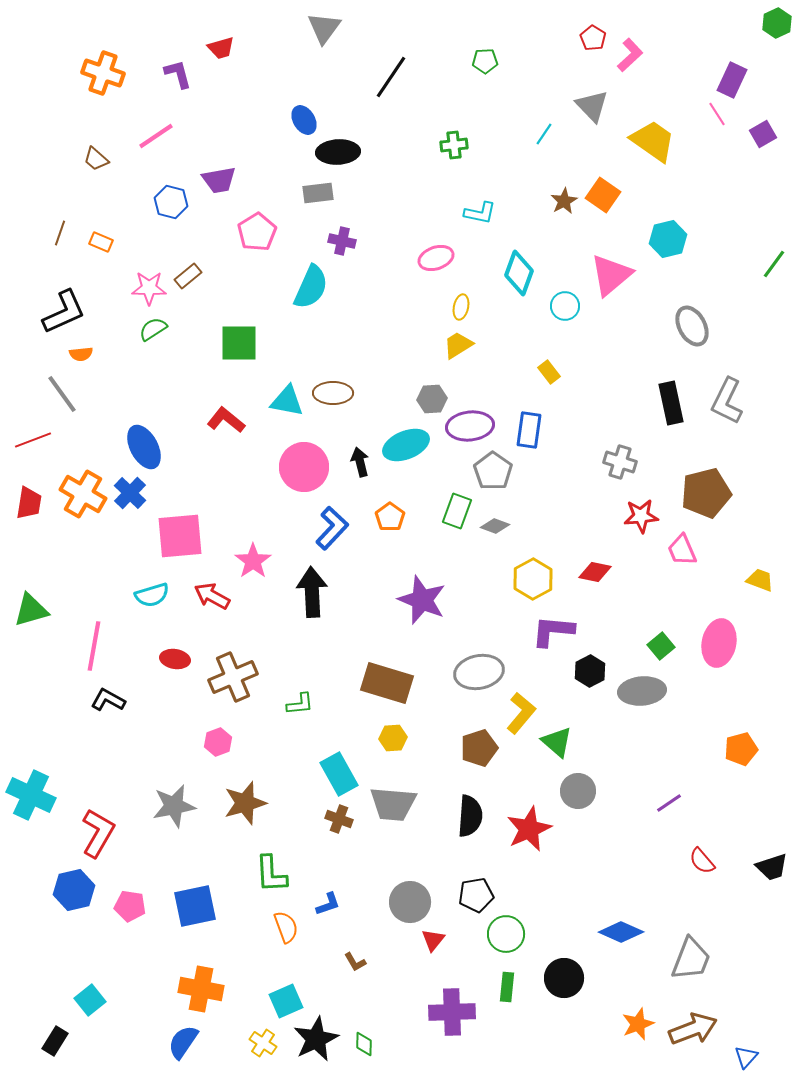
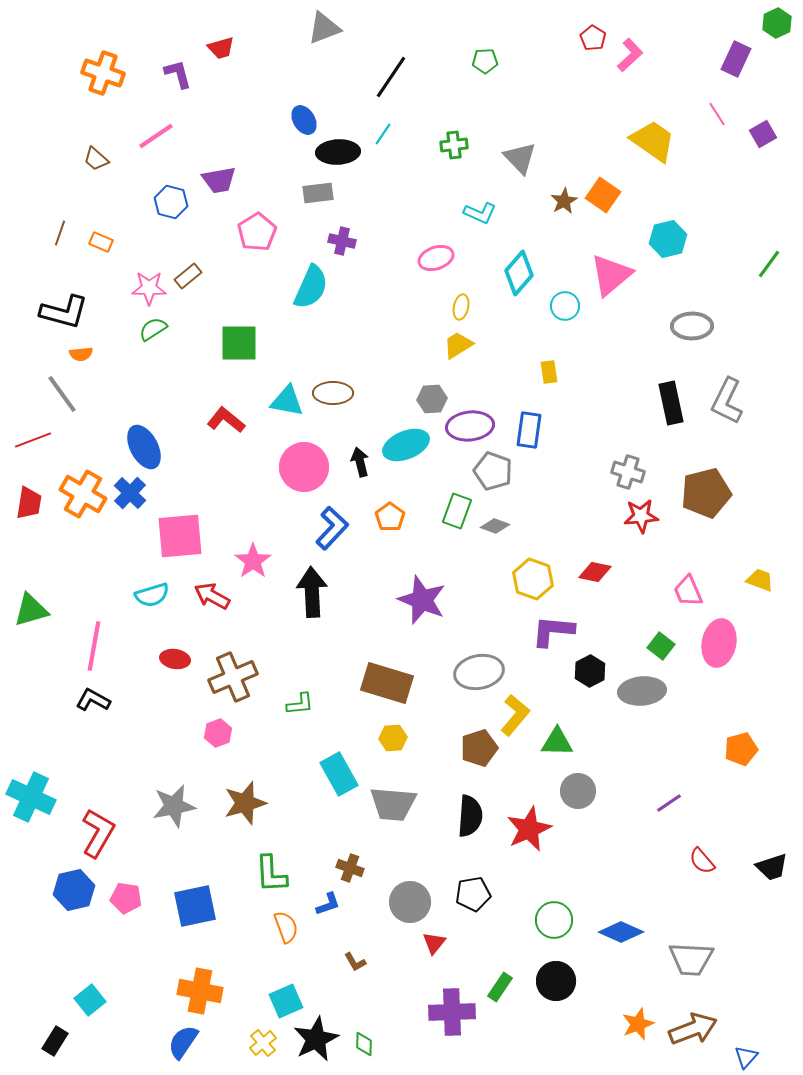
gray triangle at (324, 28): rotated 33 degrees clockwise
purple rectangle at (732, 80): moved 4 px right, 21 px up
gray triangle at (592, 106): moved 72 px left, 52 px down
cyan line at (544, 134): moved 161 px left
cyan L-shape at (480, 213): rotated 12 degrees clockwise
green line at (774, 264): moved 5 px left
cyan diamond at (519, 273): rotated 21 degrees clockwise
black L-shape at (64, 312): rotated 39 degrees clockwise
gray ellipse at (692, 326): rotated 63 degrees counterclockwise
yellow rectangle at (549, 372): rotated 30 degrees clockwise
gray cross at (620, 462): moved 8 px right, 10 px down
gray pentagon at (493, 471): rotated 15 degrees counterclockwise
pink trapezoid at (682, 550): moved 6 px right, 41 px down
yellow hexagon at (533, 579): rotated 12 degrees counterclockwise
green square at (661, 646): rotated 12 degrees counterclockwise
black L-shape at (108, 700): moved 15 px left
yellow L-shape at (521, 713): moved 6 px left, 2 px down
pink hexagon at (218, 742): moved 9 px up
green triangle at (557, 742): rotated 40 degrees counterclockwise
cyan cross at (31, 795): moved 2 px down
brown cross at (339, 819): moved 11 px right, 49 px down
black pentagon at (476, 895): moved 3 px left, 1 px up
pink pentagon at (130, 906): moved 4 px left, 8 px up
green circle at (506, 934): moved 48 px right, 14 px up
red triangle at (433, 940): moved 1 px right, 3 px down
gray trapezoid at (691, 959): rotated 72 degrees clockwise
black circle at (564, 978): moved 8 px left, 3 px down
green rectangle at (507, 987): moved 7 px left; rotated 28 degrees clockwise
orange cross at (201, 989): moved 1 px left, 2 px down
yellow cross at (263, 1043): rotated 16 degrees clockwise
